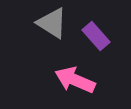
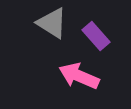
pink arrow: moved 4 px right, 4 px up
